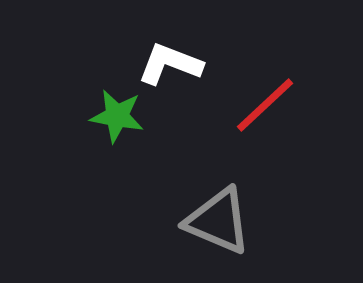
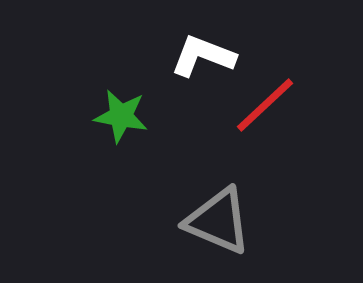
white L-shape: moved 33 px right, 8 px up
green star: moved 4 px right
